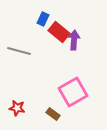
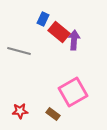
red star: moved 3 px right, 3 px down; rotated 14 degrees counterclockwise
